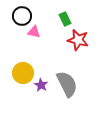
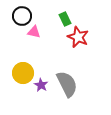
red star: moved 3 px up; rotated 10 degrees clockwise
